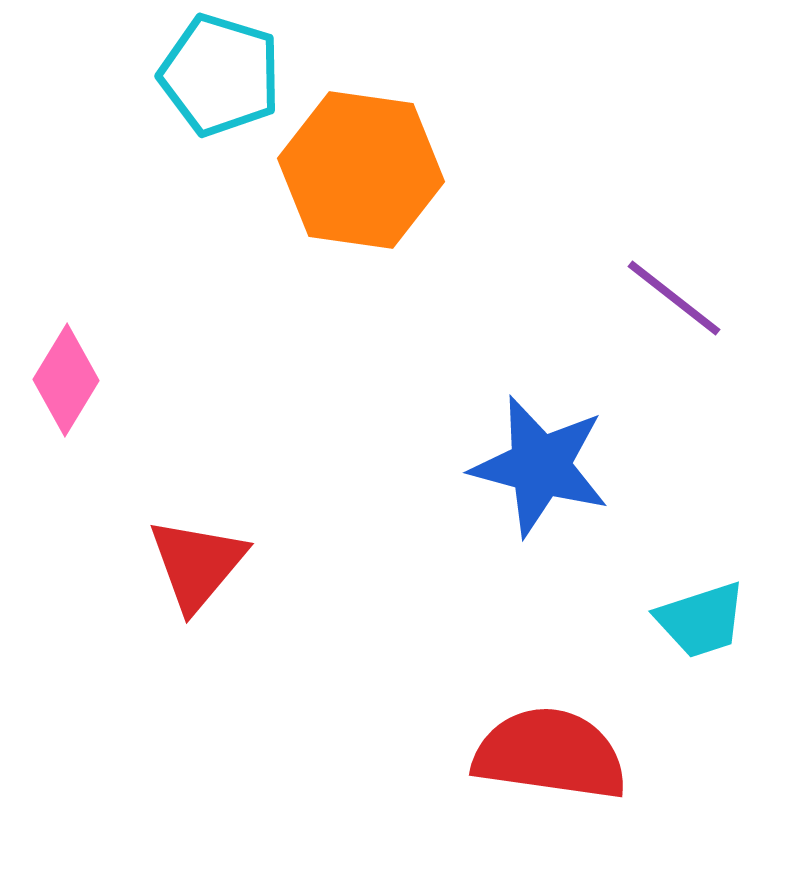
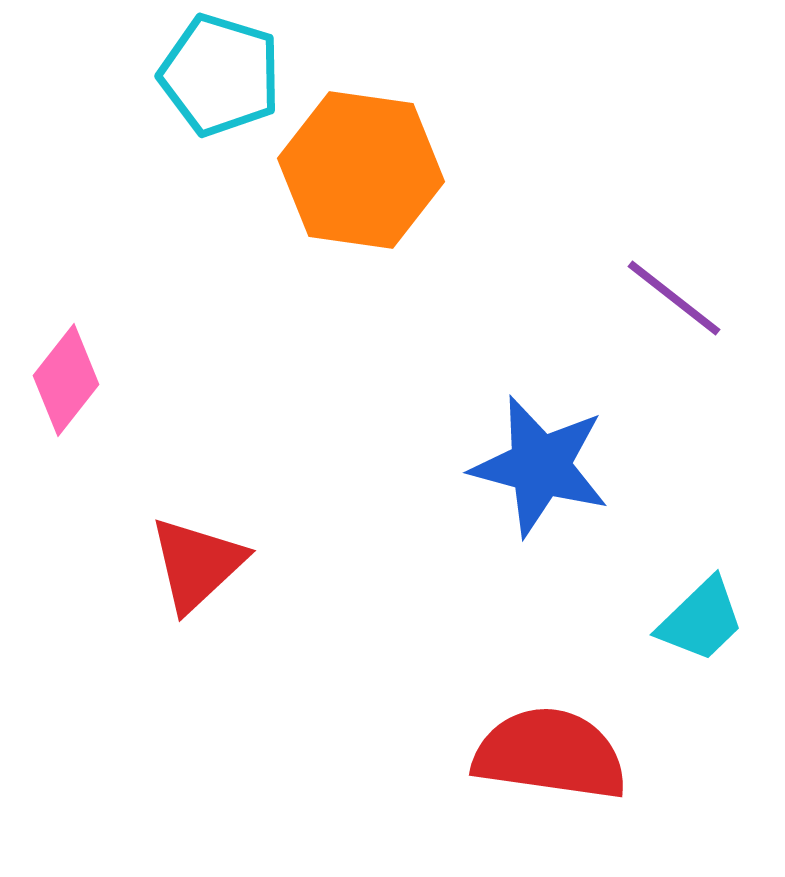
pink diamond: rotated 7 degrees clockwise
red triangle: rotated 7 degrees clockwise
cyan trapezoid: rotated 26 degrees counterclockwise
